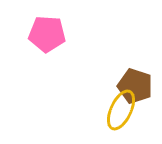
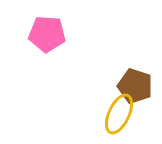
yellow ellipse: moved 2 px left, 4 px down
